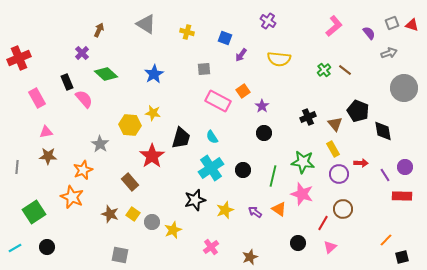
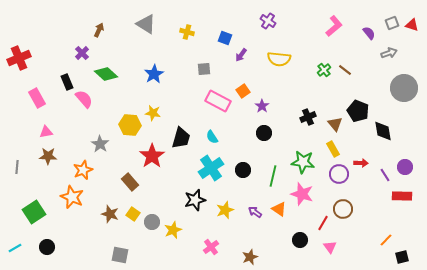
black circle at (298, 243): moved 2 px right, 3 px up
pink triangle at (330, 247): rotated 24 degrees counterclockwise
